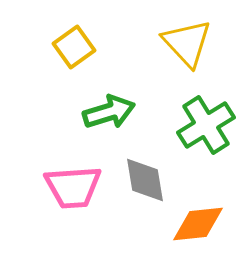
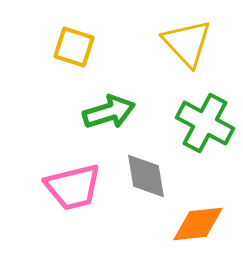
yellow square: rotated 36 degrees counterclockwise
green cross: moved 1 px left, 2 px up; rotated 30 degrees counterclockwise
gray diamond: moved 1 px right, 4 px up
pink trapezoid: rotated 10 degrees counterclockwise
